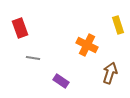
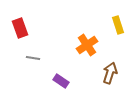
orange cross: rotated 30 degrees clockwise
